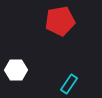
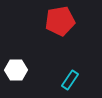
cyan rectangle: moved 1 px right, 4 px up
